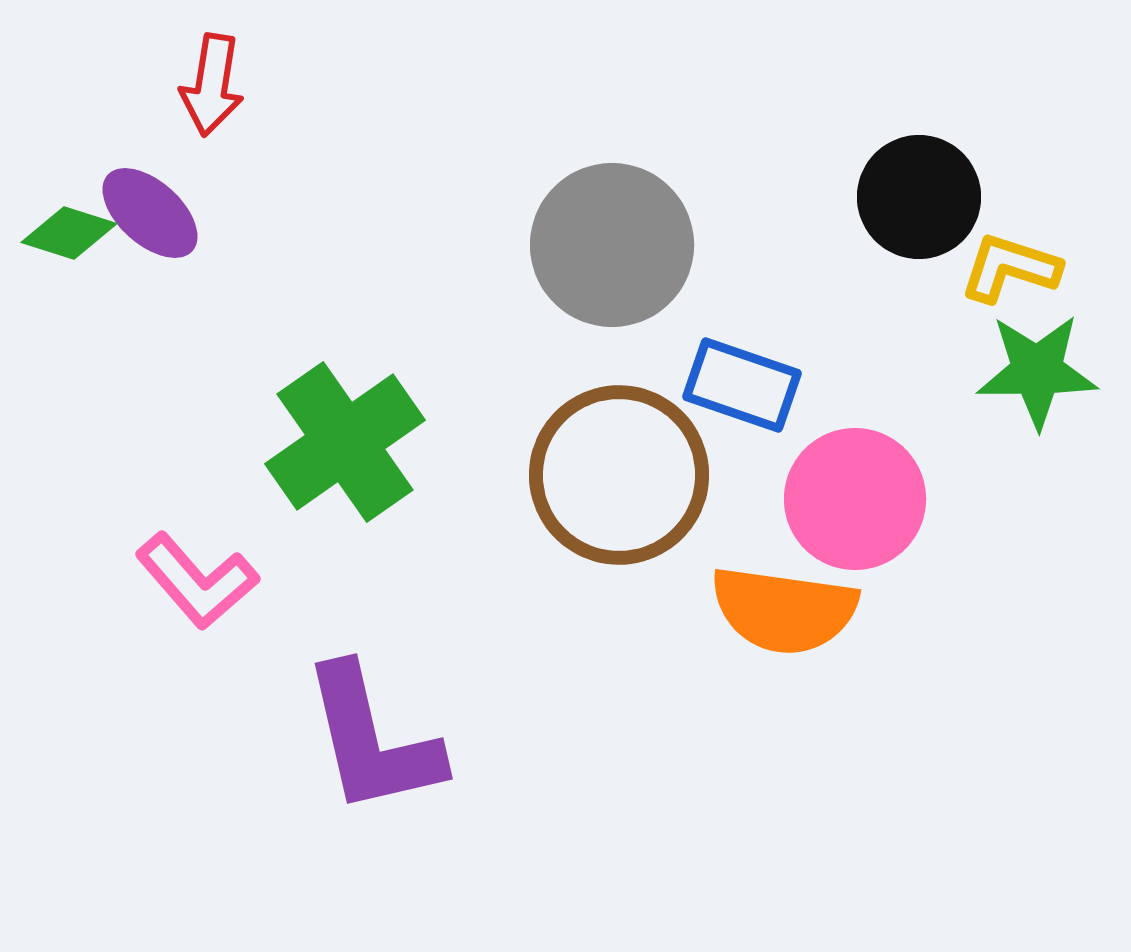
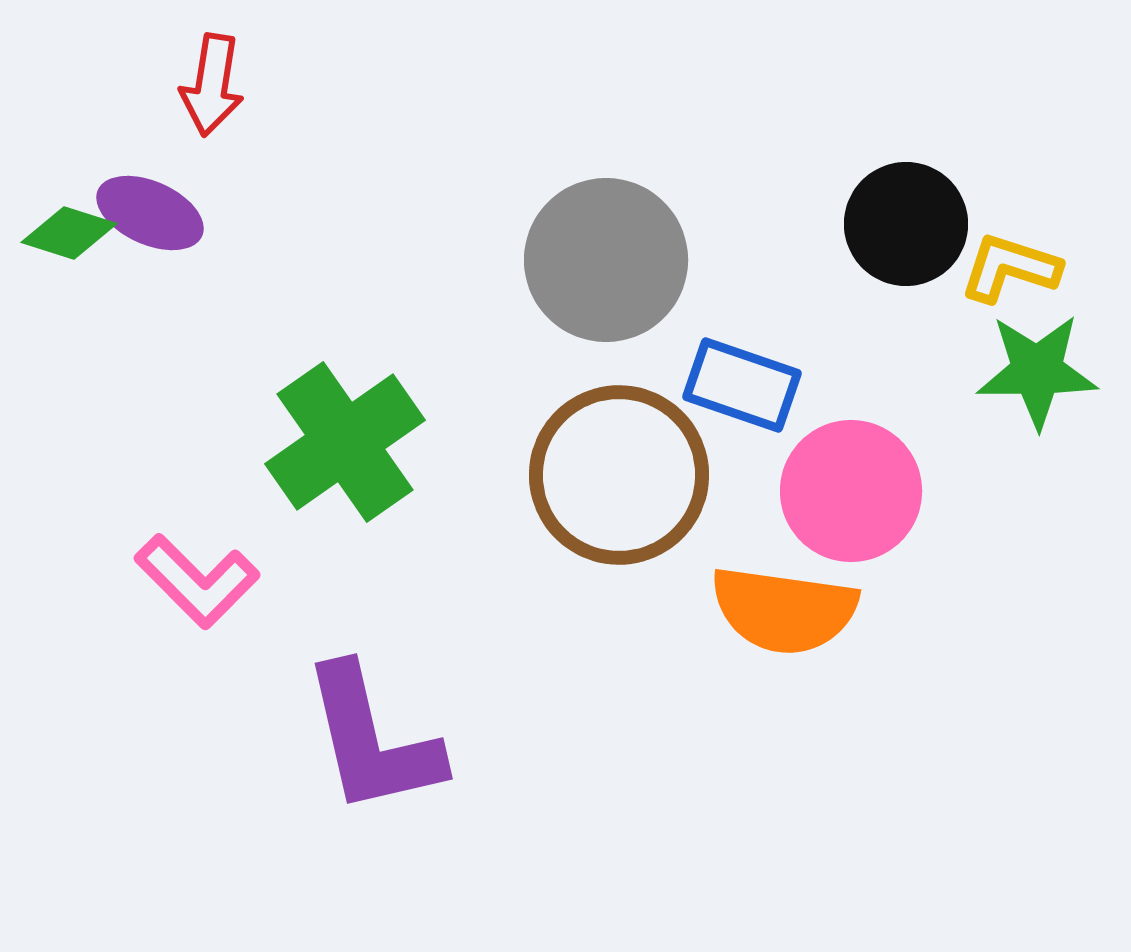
black circle: moved 13 px left, 27 px down
purple ellipse: rotated 18 degrees counterclockwise
gray circle: moved 6 px left, 15 px down
pink circle: moved 4 px left, 8 px up
pink L-shape: rotated 4 degrees counterclockwise
